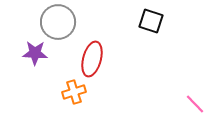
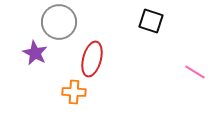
gray circle: moved 1 px right
purple star: rotated 25 degrees clockwise
orange cross: rotated 20 degrees clockwise
pink line: moved 32 px up; rotated 15 degrees counterclockwise
